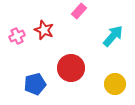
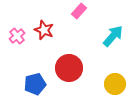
pink cross: rotated 14 degrees counterclockwise
red circle: moved 2 px left
